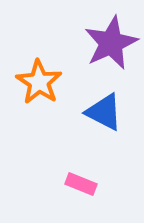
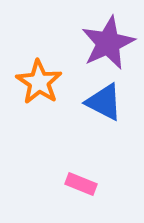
purple star: moved 3 px left
blue triangle: moved 10 px up
